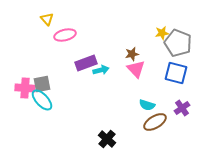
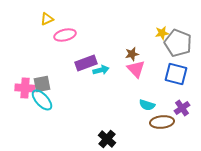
yellow triangle: rotated 48 degrees clockwise
blue square: moved 1 px down
brown ellipse: moved 7 px right; rotated 25 degrees clockwise
